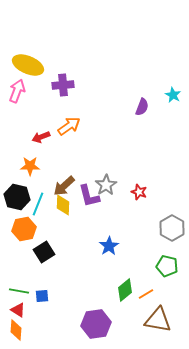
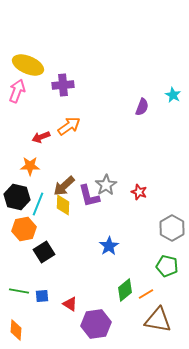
red triangle: moved 52 px right, 6 px up
